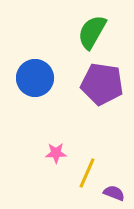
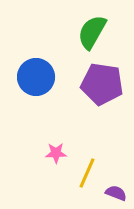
blue circle: moved 1 px right, 1 px up
purple semicircle: moved 2 px right
